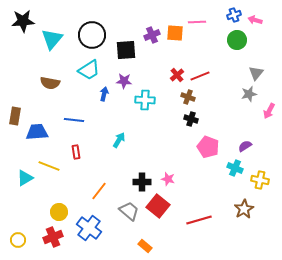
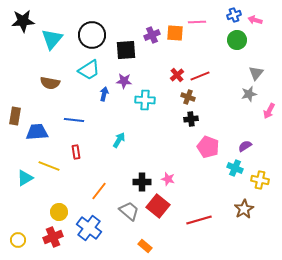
black cross at (191, 119): rotated 24 degrees counterclockwise
